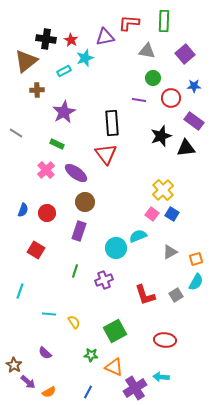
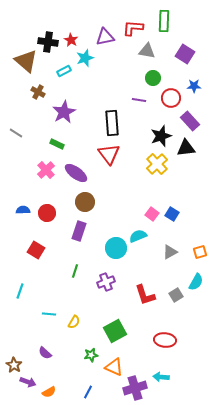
red L-shape at (129, 23): moved 4 px right, 5 px down
black cross at (46, 39): moved 2 px right, 3 px down
purple square at (185, 54): rotated 18 degrees counterclockwise
brown triangle at (26, 61): rotated 40 degrees counterclockwise
brown cross at (37, 90): moved 1 px right, 2 px down; rotated 32 degrees clockwise
purple rectangle at (194, 121): moved 4 px left; rotated 12 degrees clockwise
red triangle at (106, 154): moved 3 px right
yellow cross at (163, 190): moved 6 px left, 26 px up
blue semicircle at (23, 210): rotated 112 degrees counterclockwise
orange square at (196, 259): moved 4 px right, 7 px up
purple cross at (104, 280): moved 2 px right, 2 px down
yellow semicircle at (74, 322): rotated 64 degrees clockwise
green star at (91, 355): rotated 16 degrees counterclockwise
purple arrow at (28, 382): rotated 21 degrees counterclockwise
purple cross at (135, 388): rotated 15 degrees clockwise
